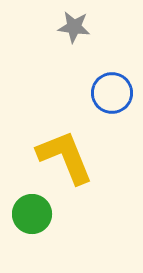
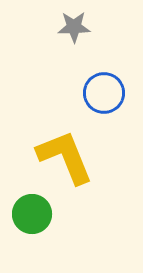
gray star: rotated 8 degrees counterclockwise
blue circle: moved 8 px left
